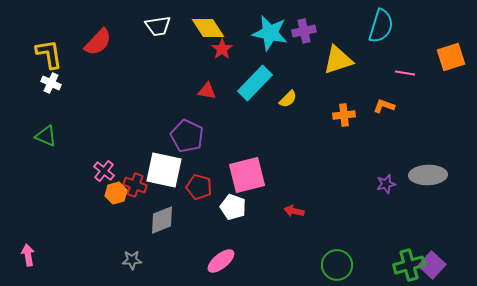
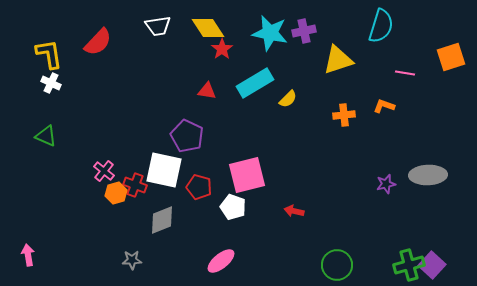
cyan rectangle: rotated 15 degrees clockwise
